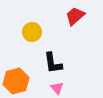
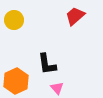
yellow circle: moved 18 px left, 12 px up
black L-shape: moved 6 px left, 1 px down
orange hexagon: rotated 10 degrees counterclockwise
